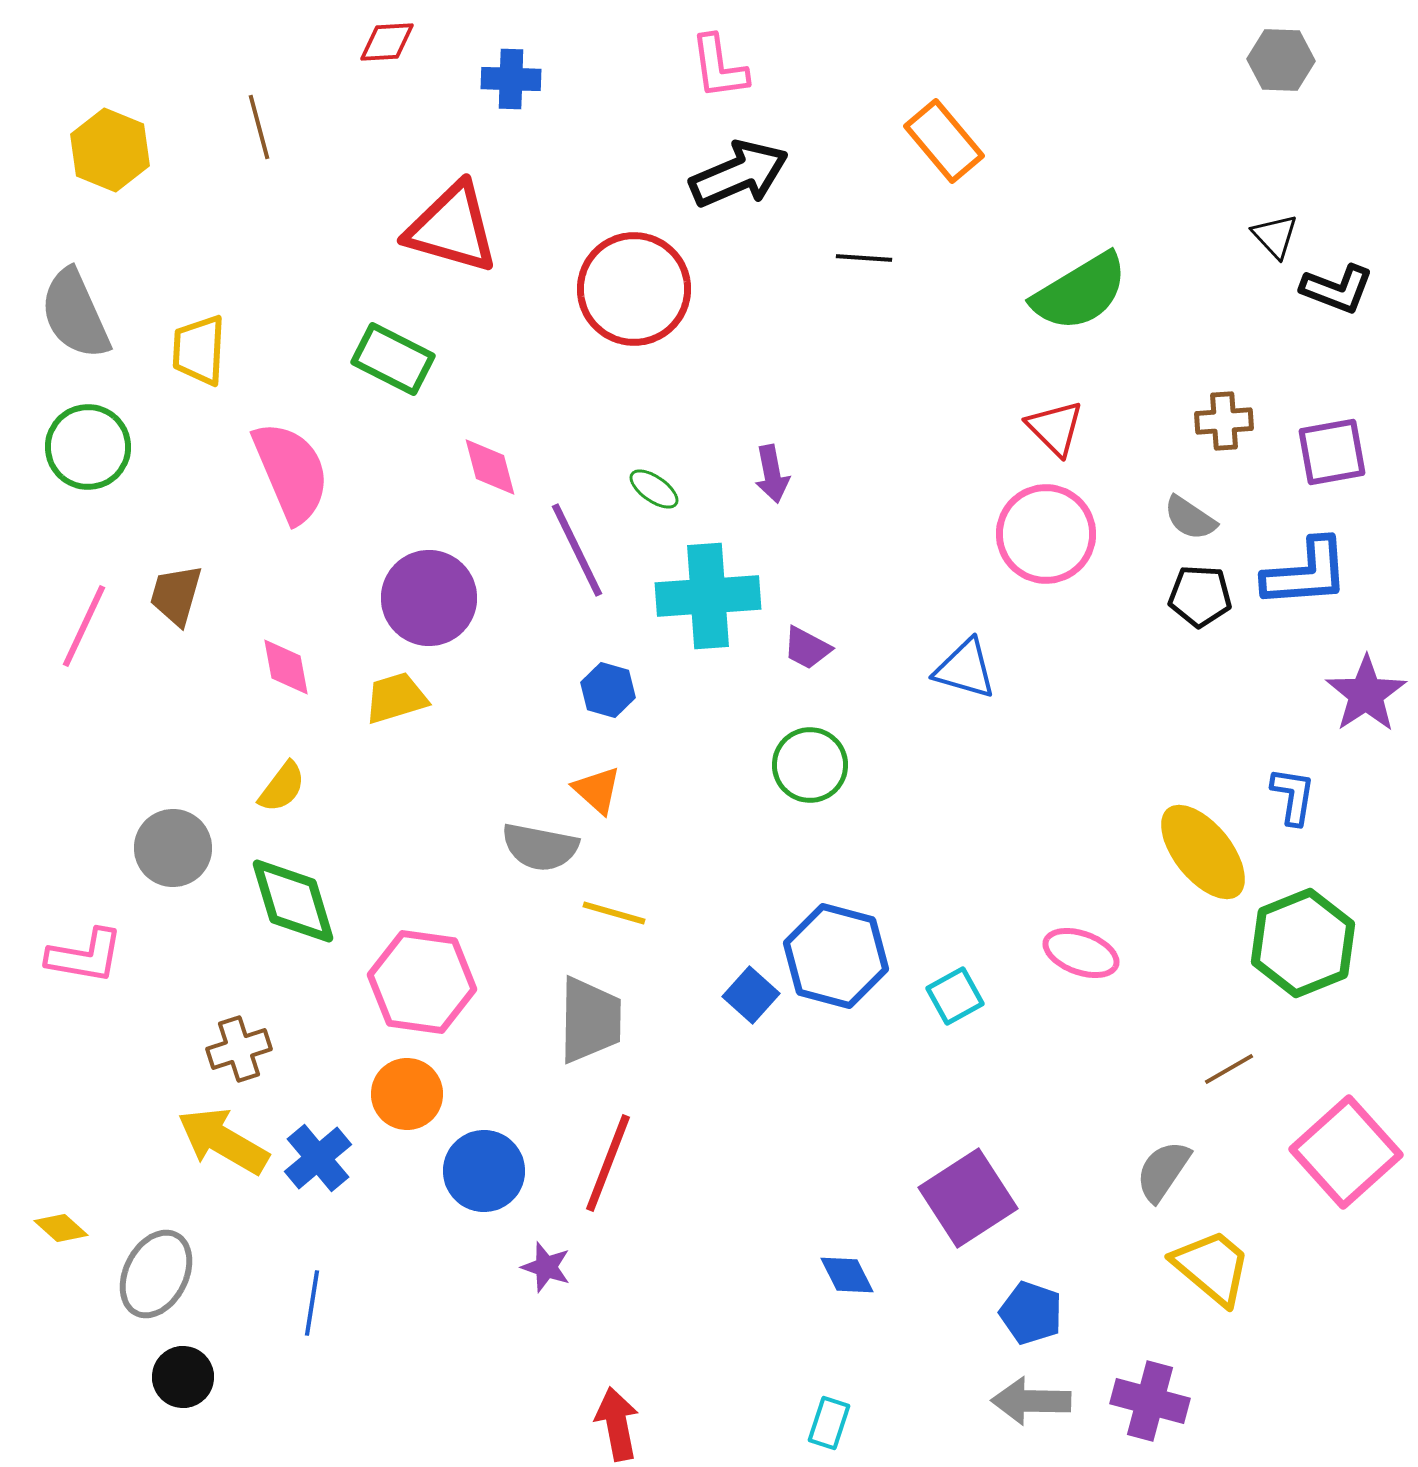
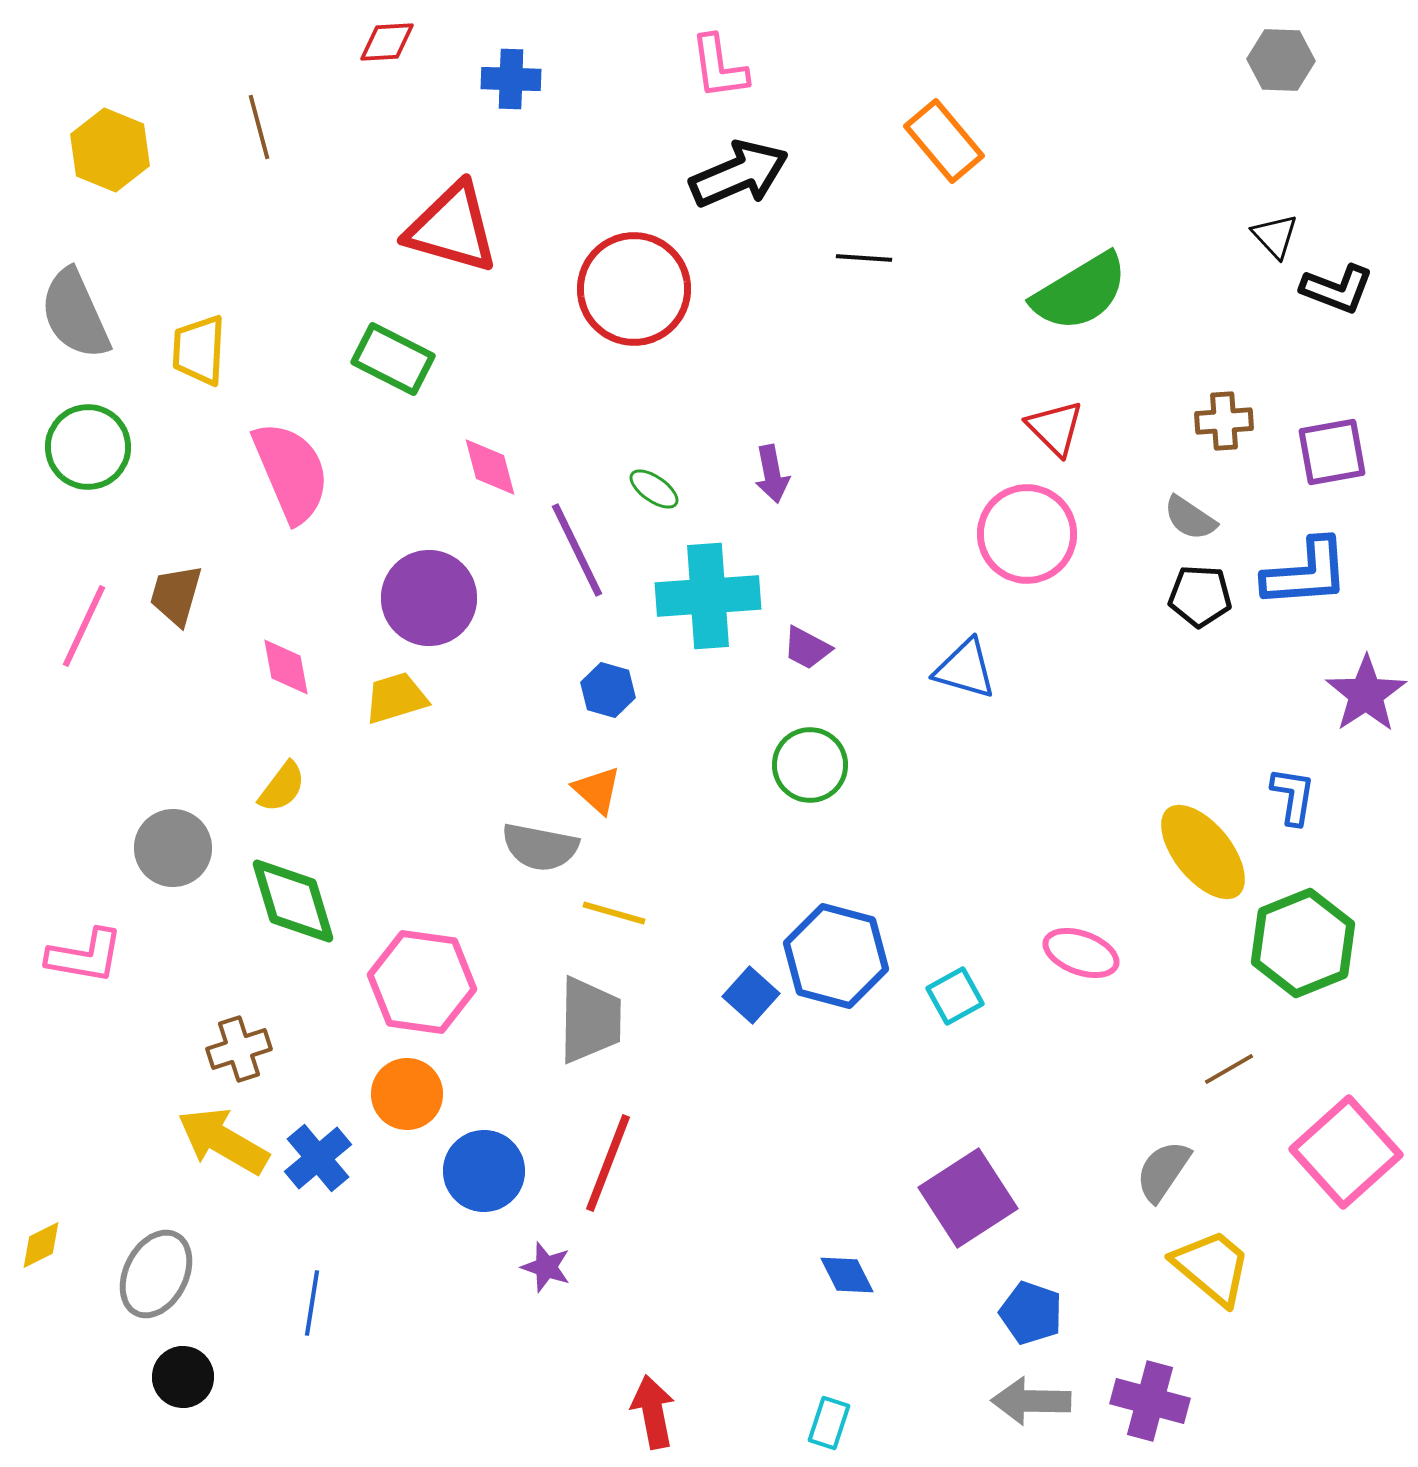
pink circle at (1046, 534): moved 19 px left
yellow diamond at (61, 1228): moved 20 px left, 17 px down; rotated 68 degrees counterclockwise
red arrow at (617, 1424): moved 36 px right, 12 px up
